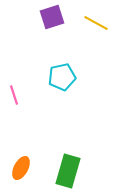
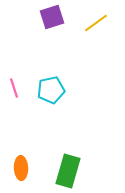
yellow line: rotated 65 degrees counterclockwise
cyan pentagon: moved 11 px left, 13 px down
pink line: moved 7 px up
orange ellipse: rotated 30 degrees counterclockwise
